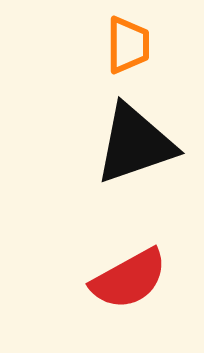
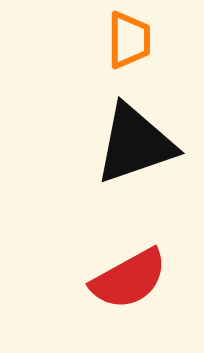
orange trapezoid: moved 1 px right, 5 px up
